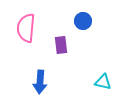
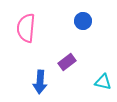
purple rectangle: moved 6 px right, 17 px down; rotated 60 degrees clockwise
